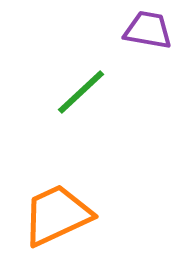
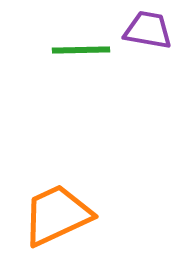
green line: moved 42 px up; rotated 42 degrees clockwise
